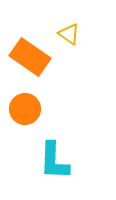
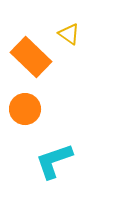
orange rectangle: moved 1 px right; rotated 9 degrees clockwise
cyan L-shape: rotated 69 degrees clockwise
